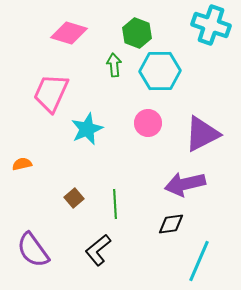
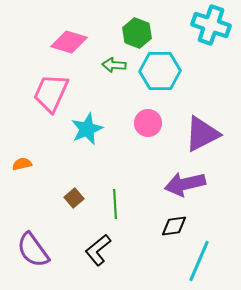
pink diamond: moved 9 px down
green arrow: rotated 80 degrees counterclockwise
black diamond: moved 3 px right, 2 px down
